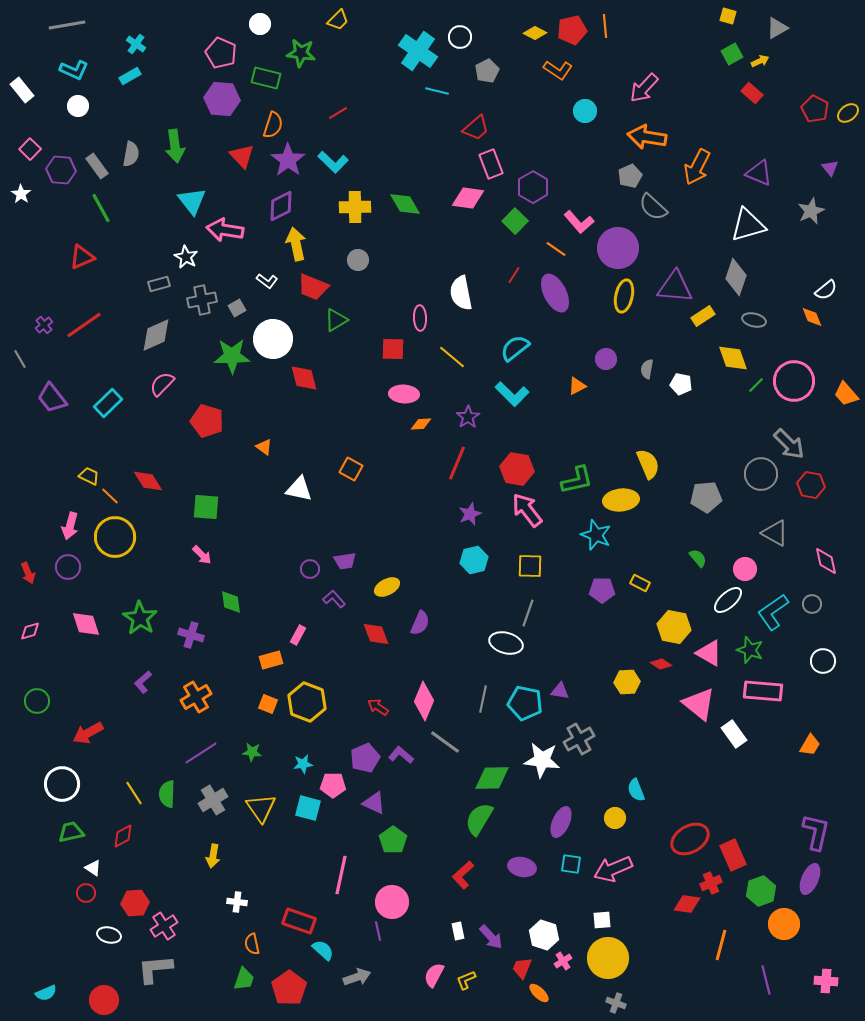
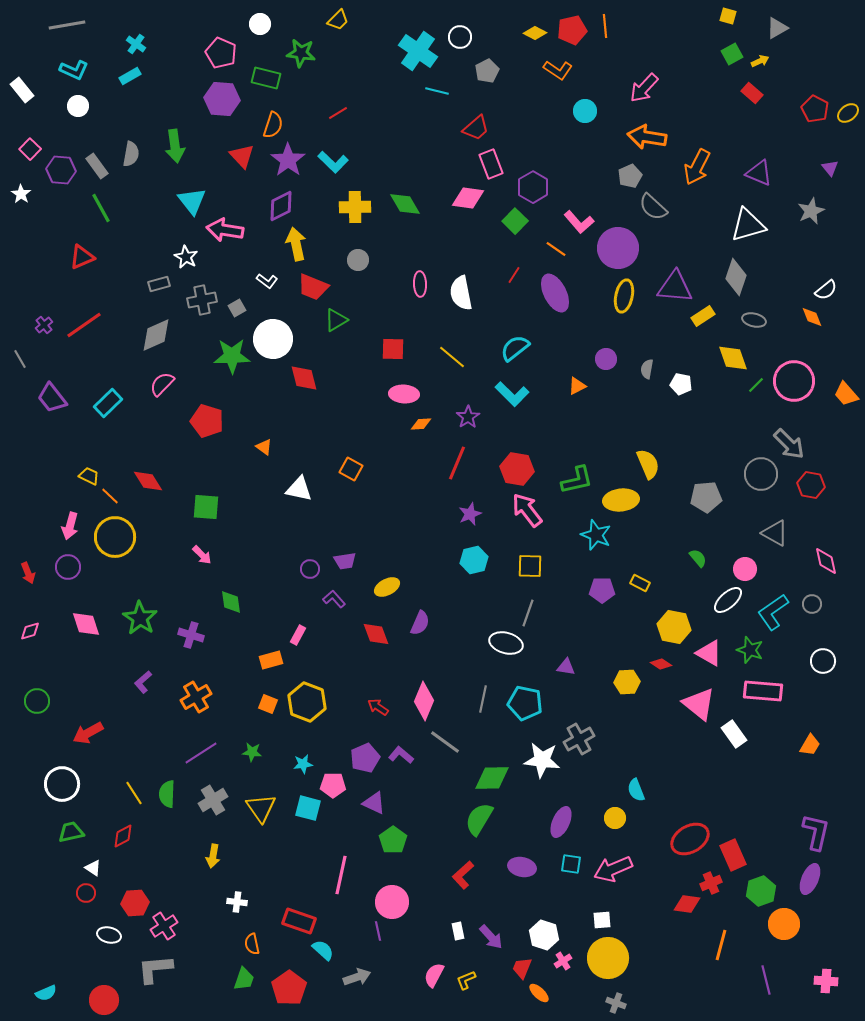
pink ellipse at (420, 318): moved 34 px up
purple triangle at (560, 691): moved 6 px right, 24 px up
